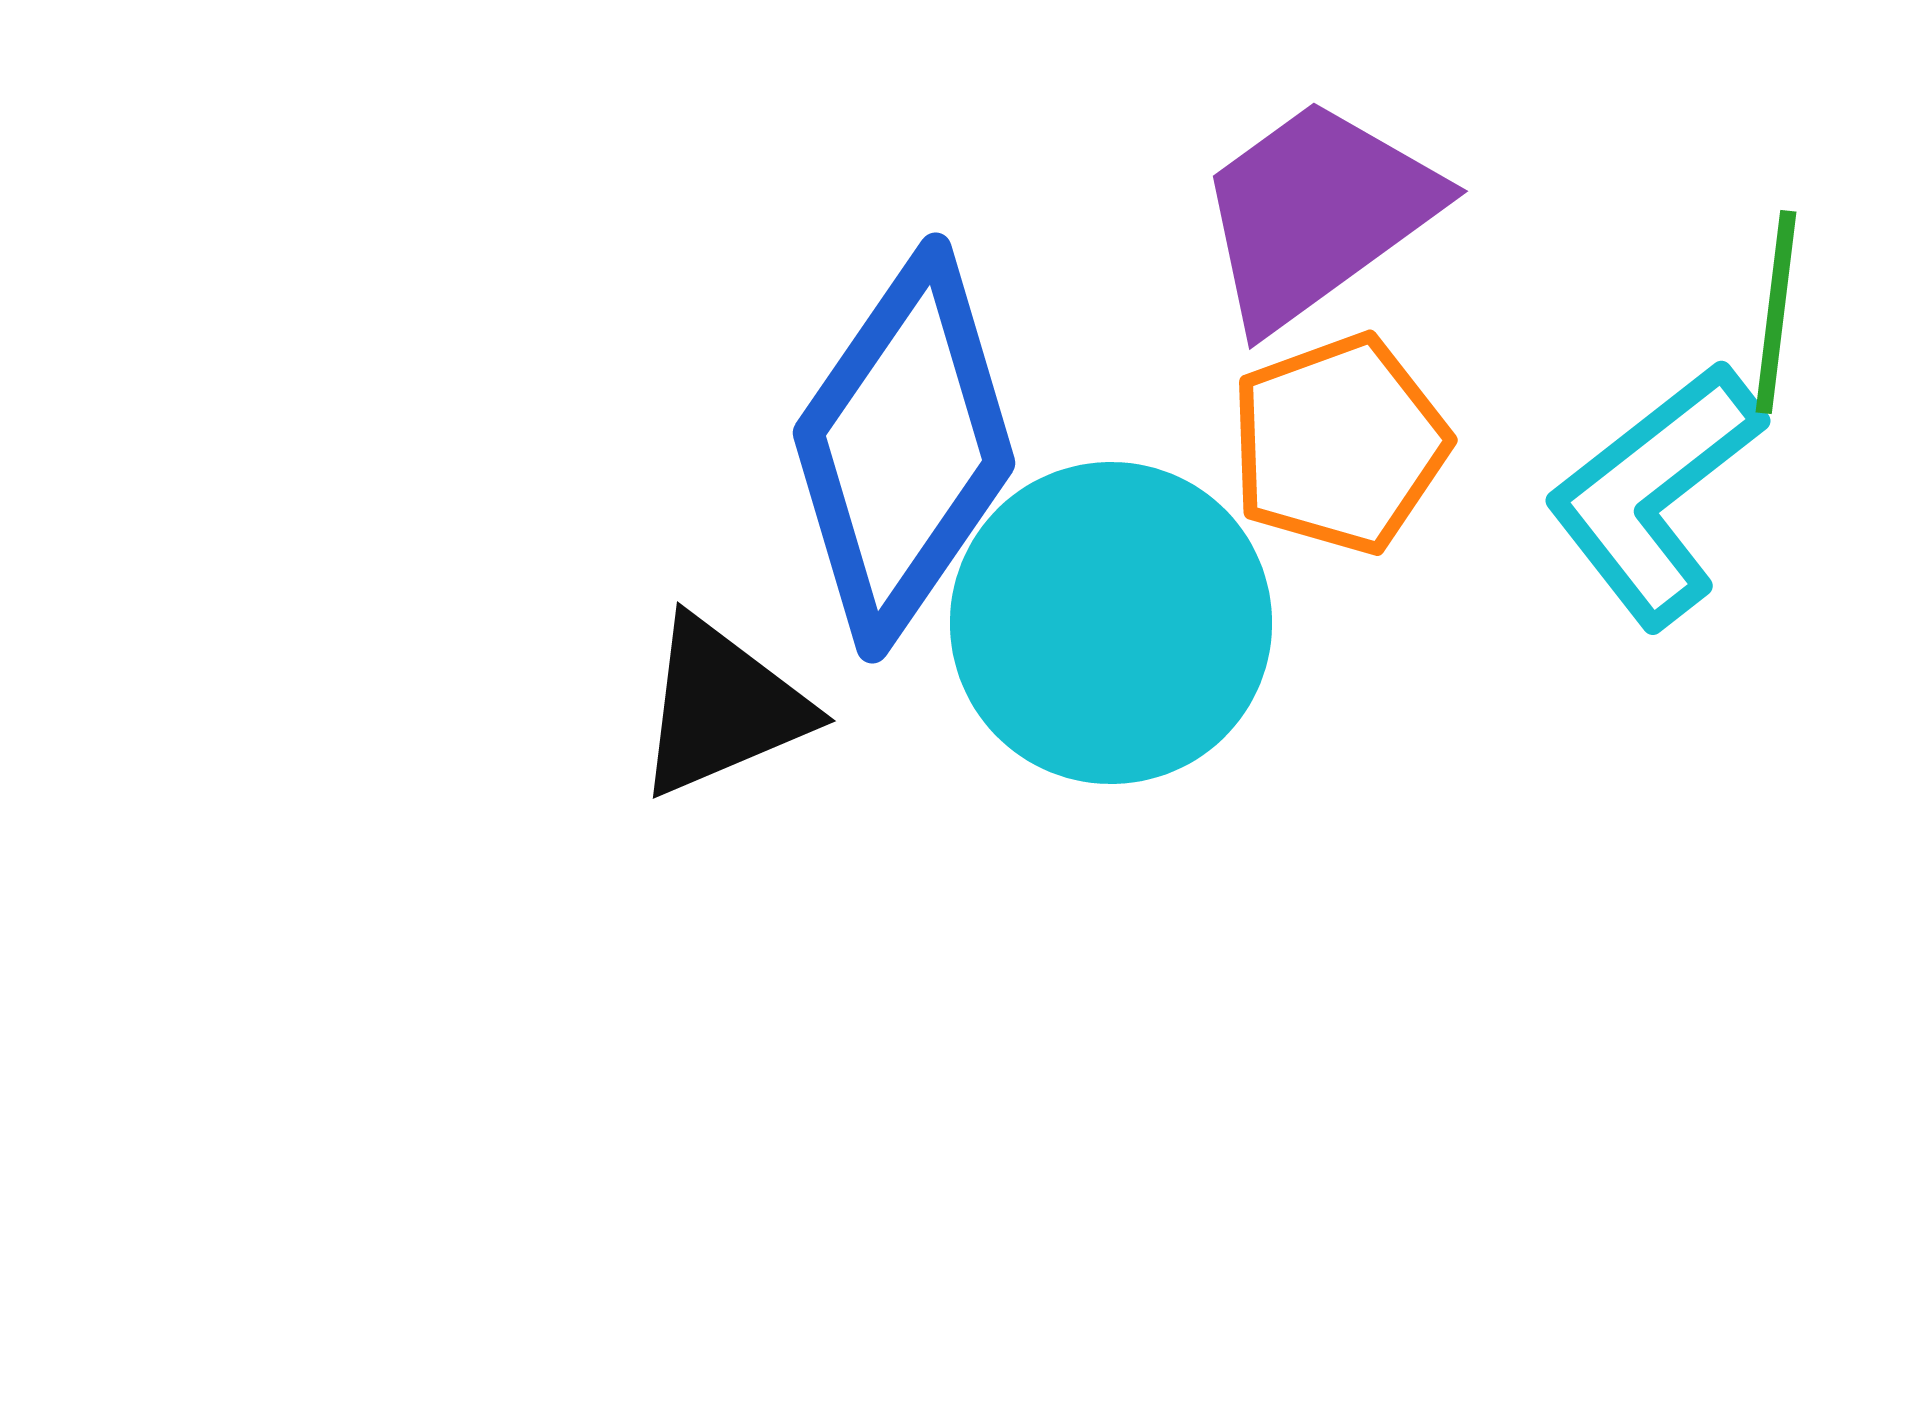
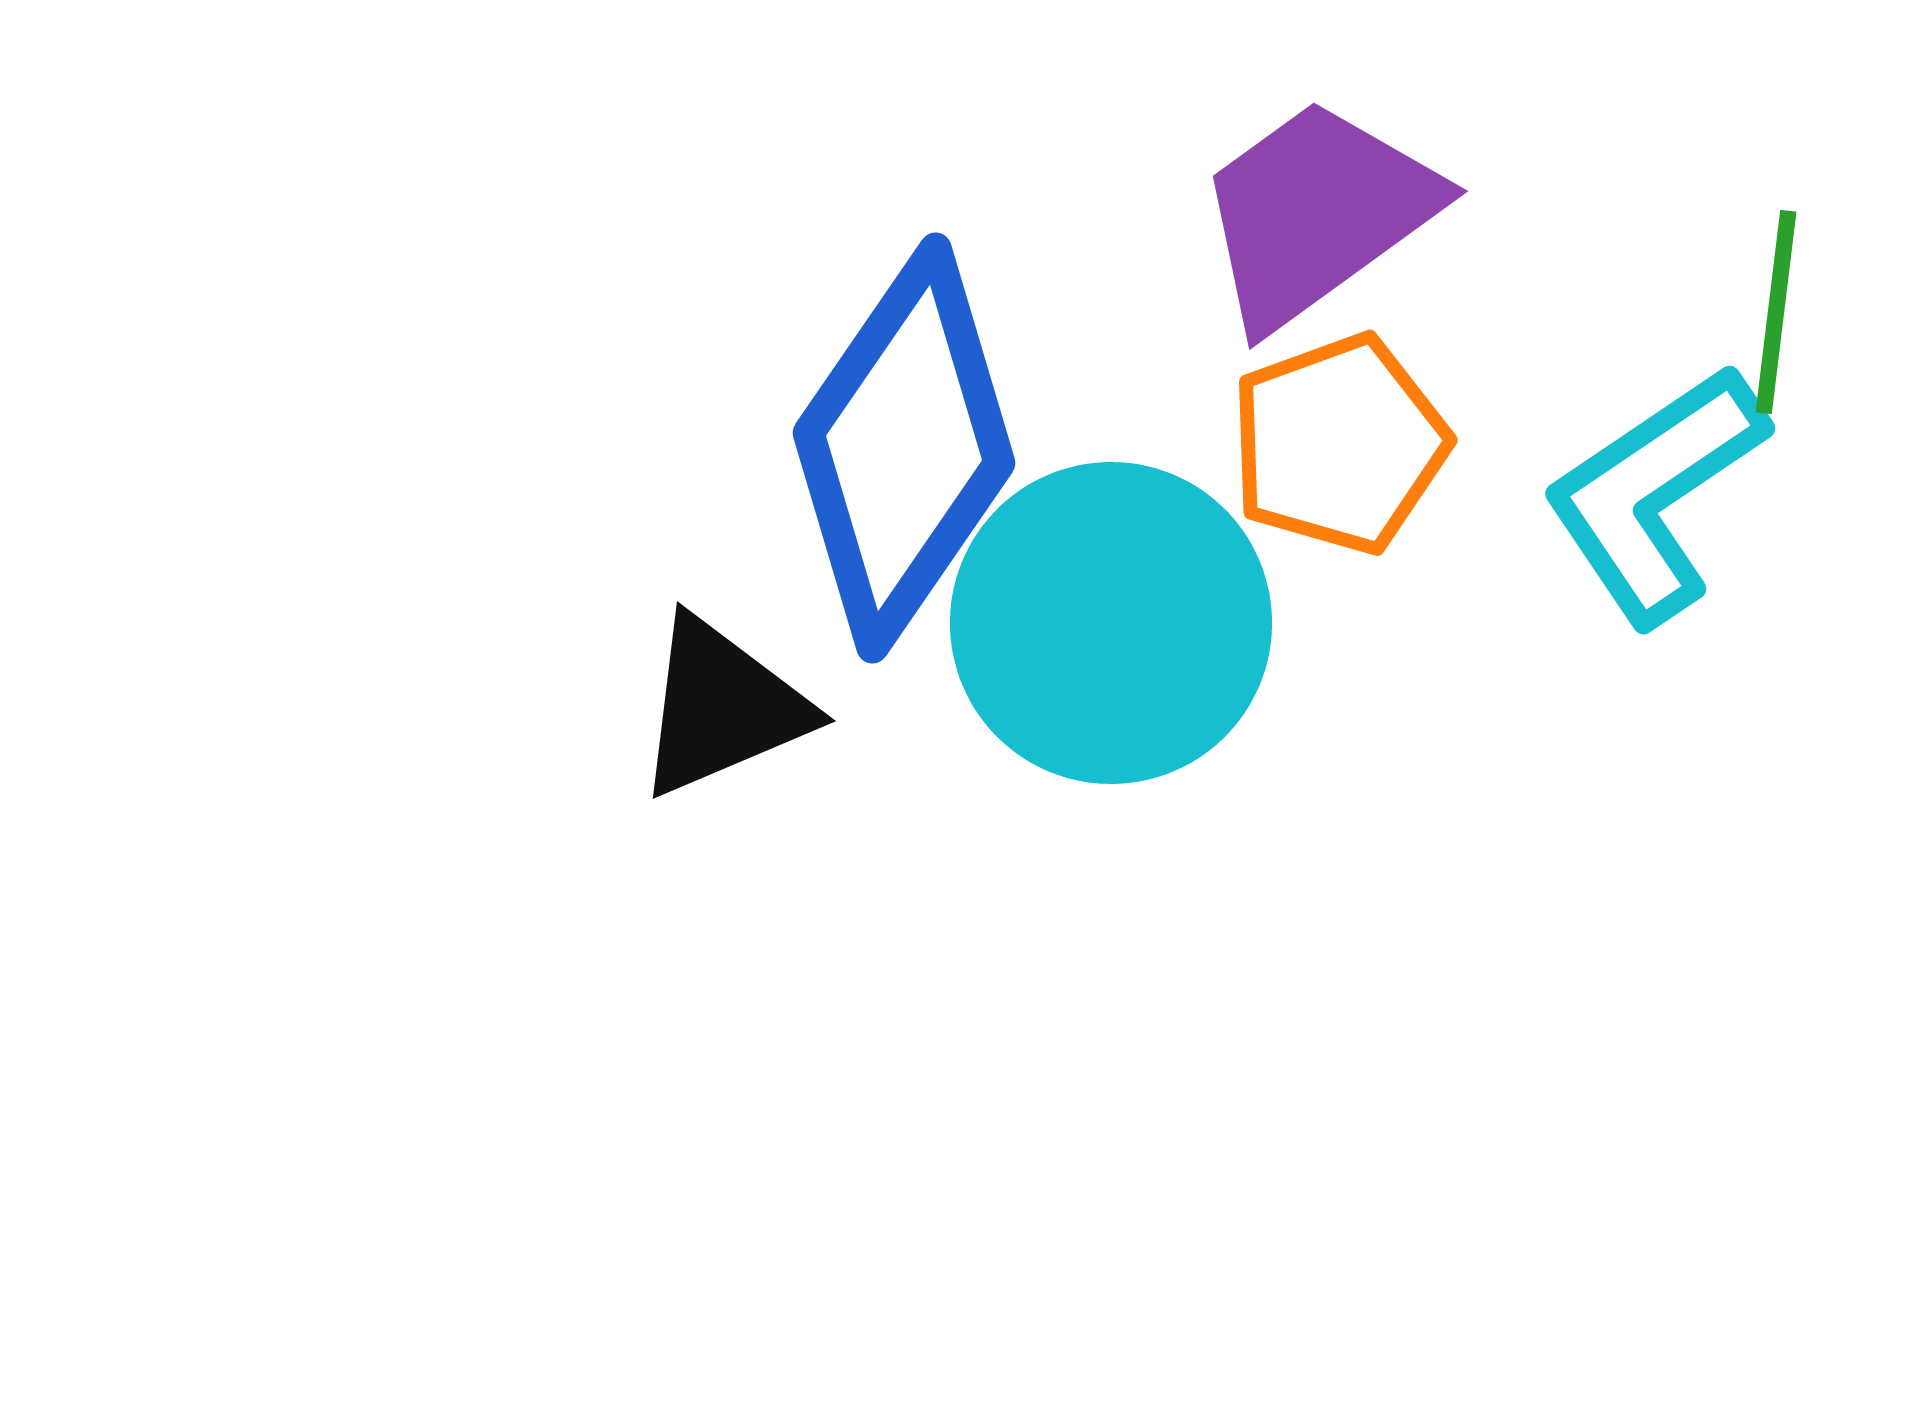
cyan L-shape: rotated 4 degrees clockwise
